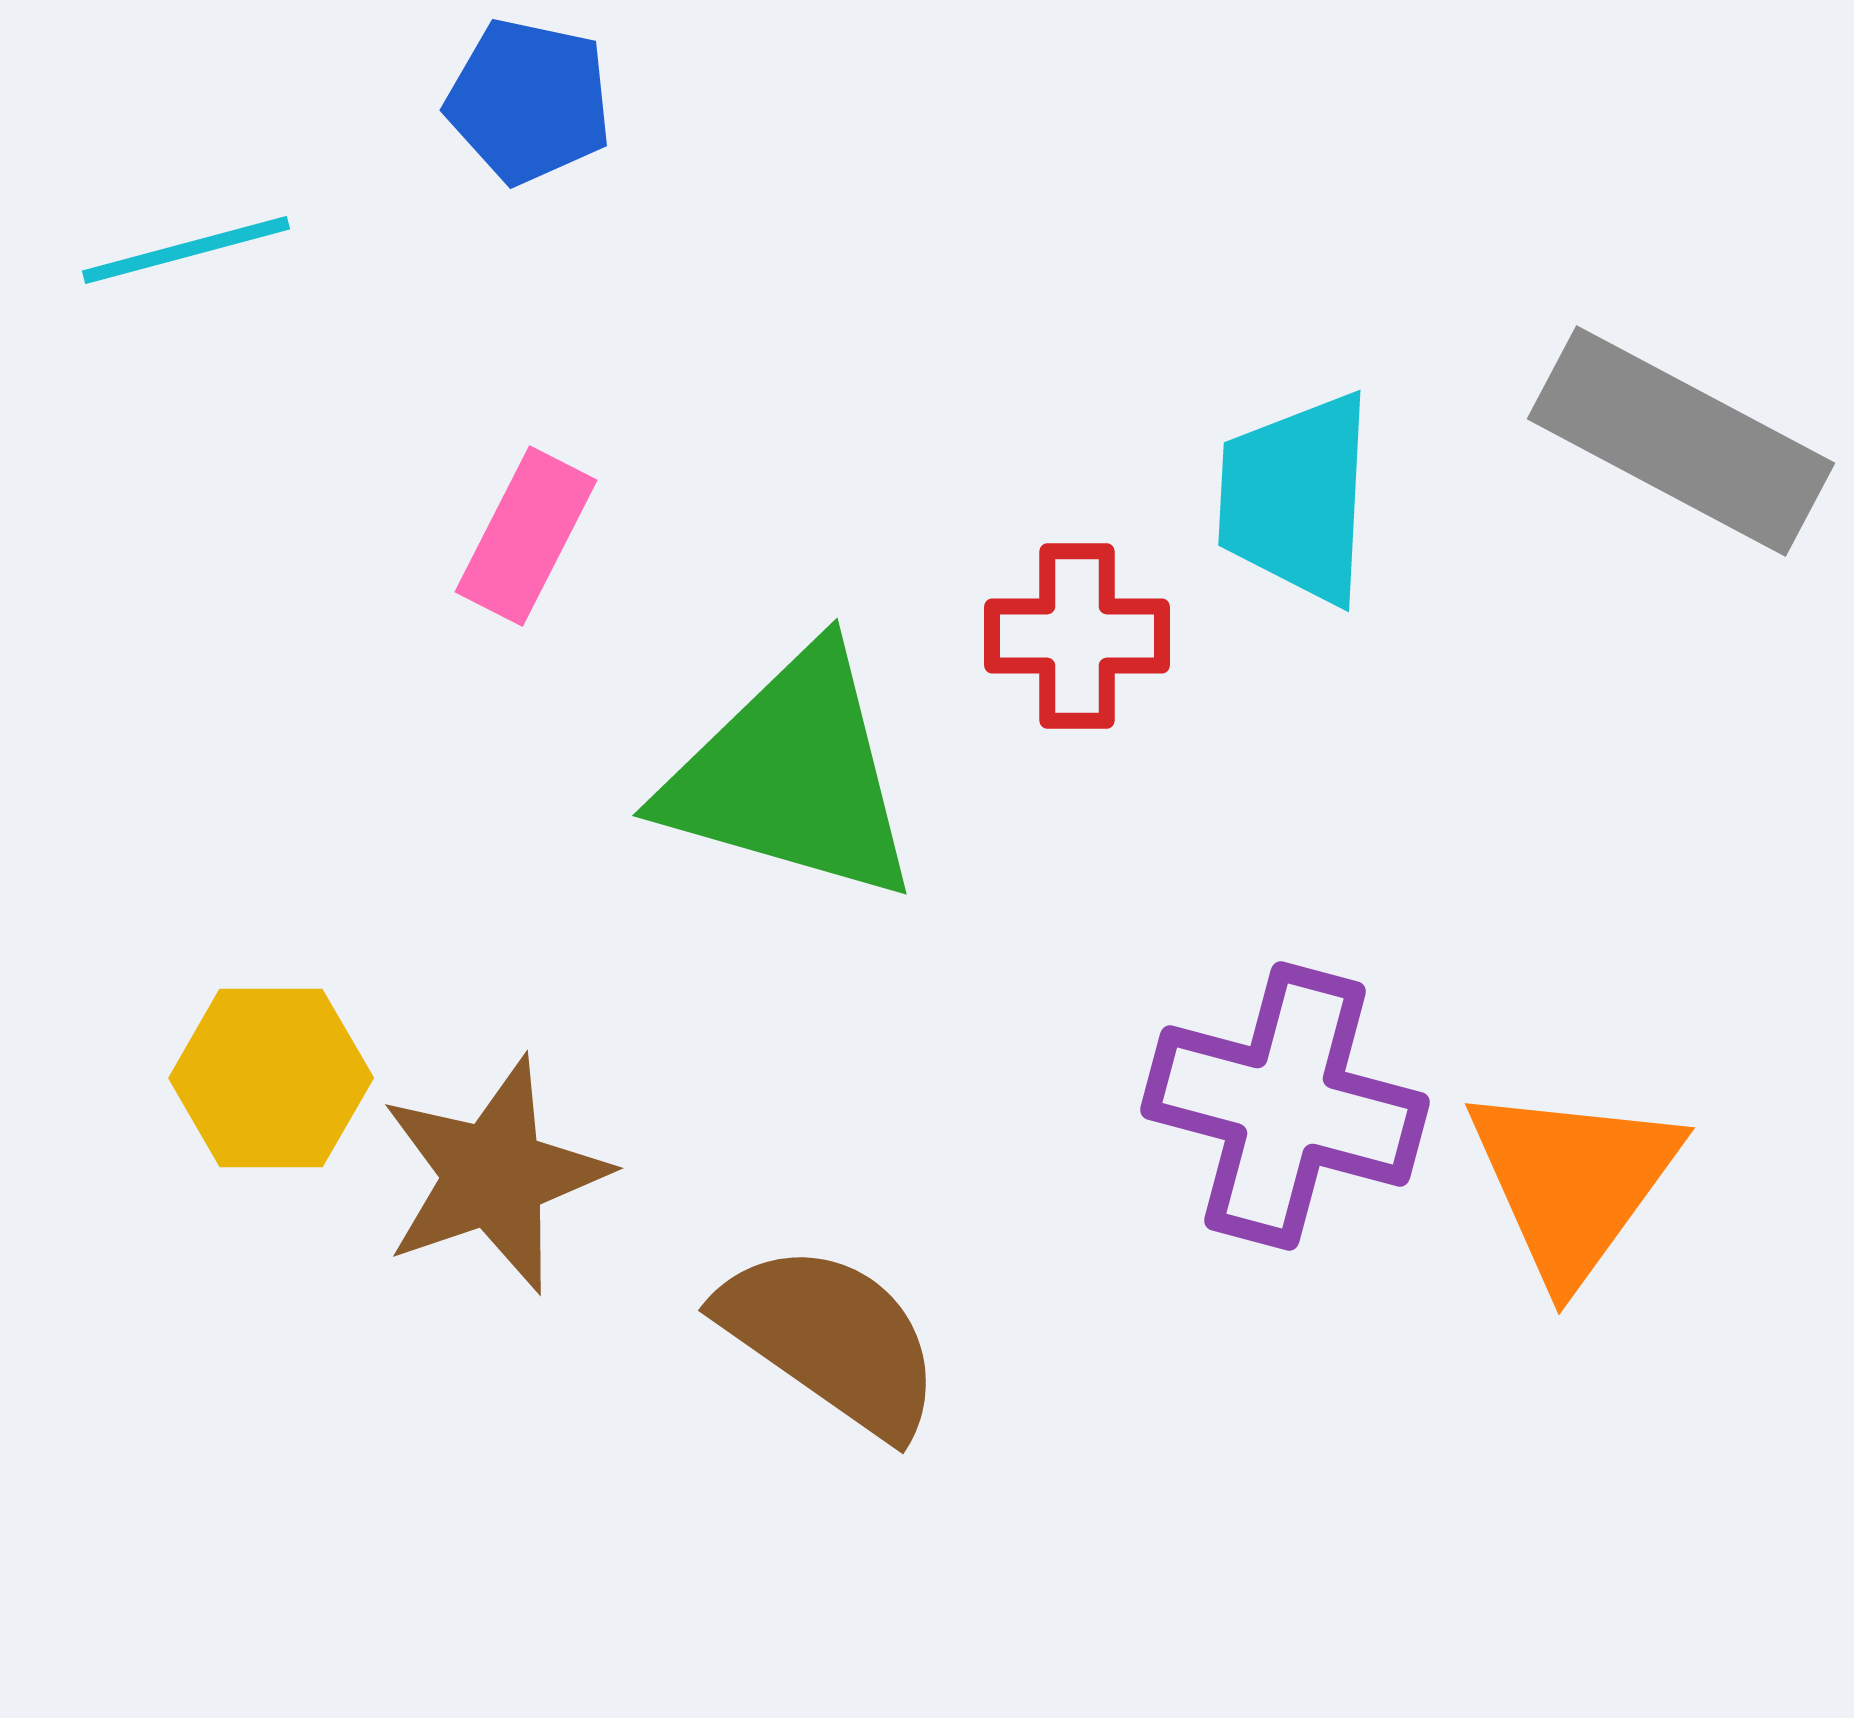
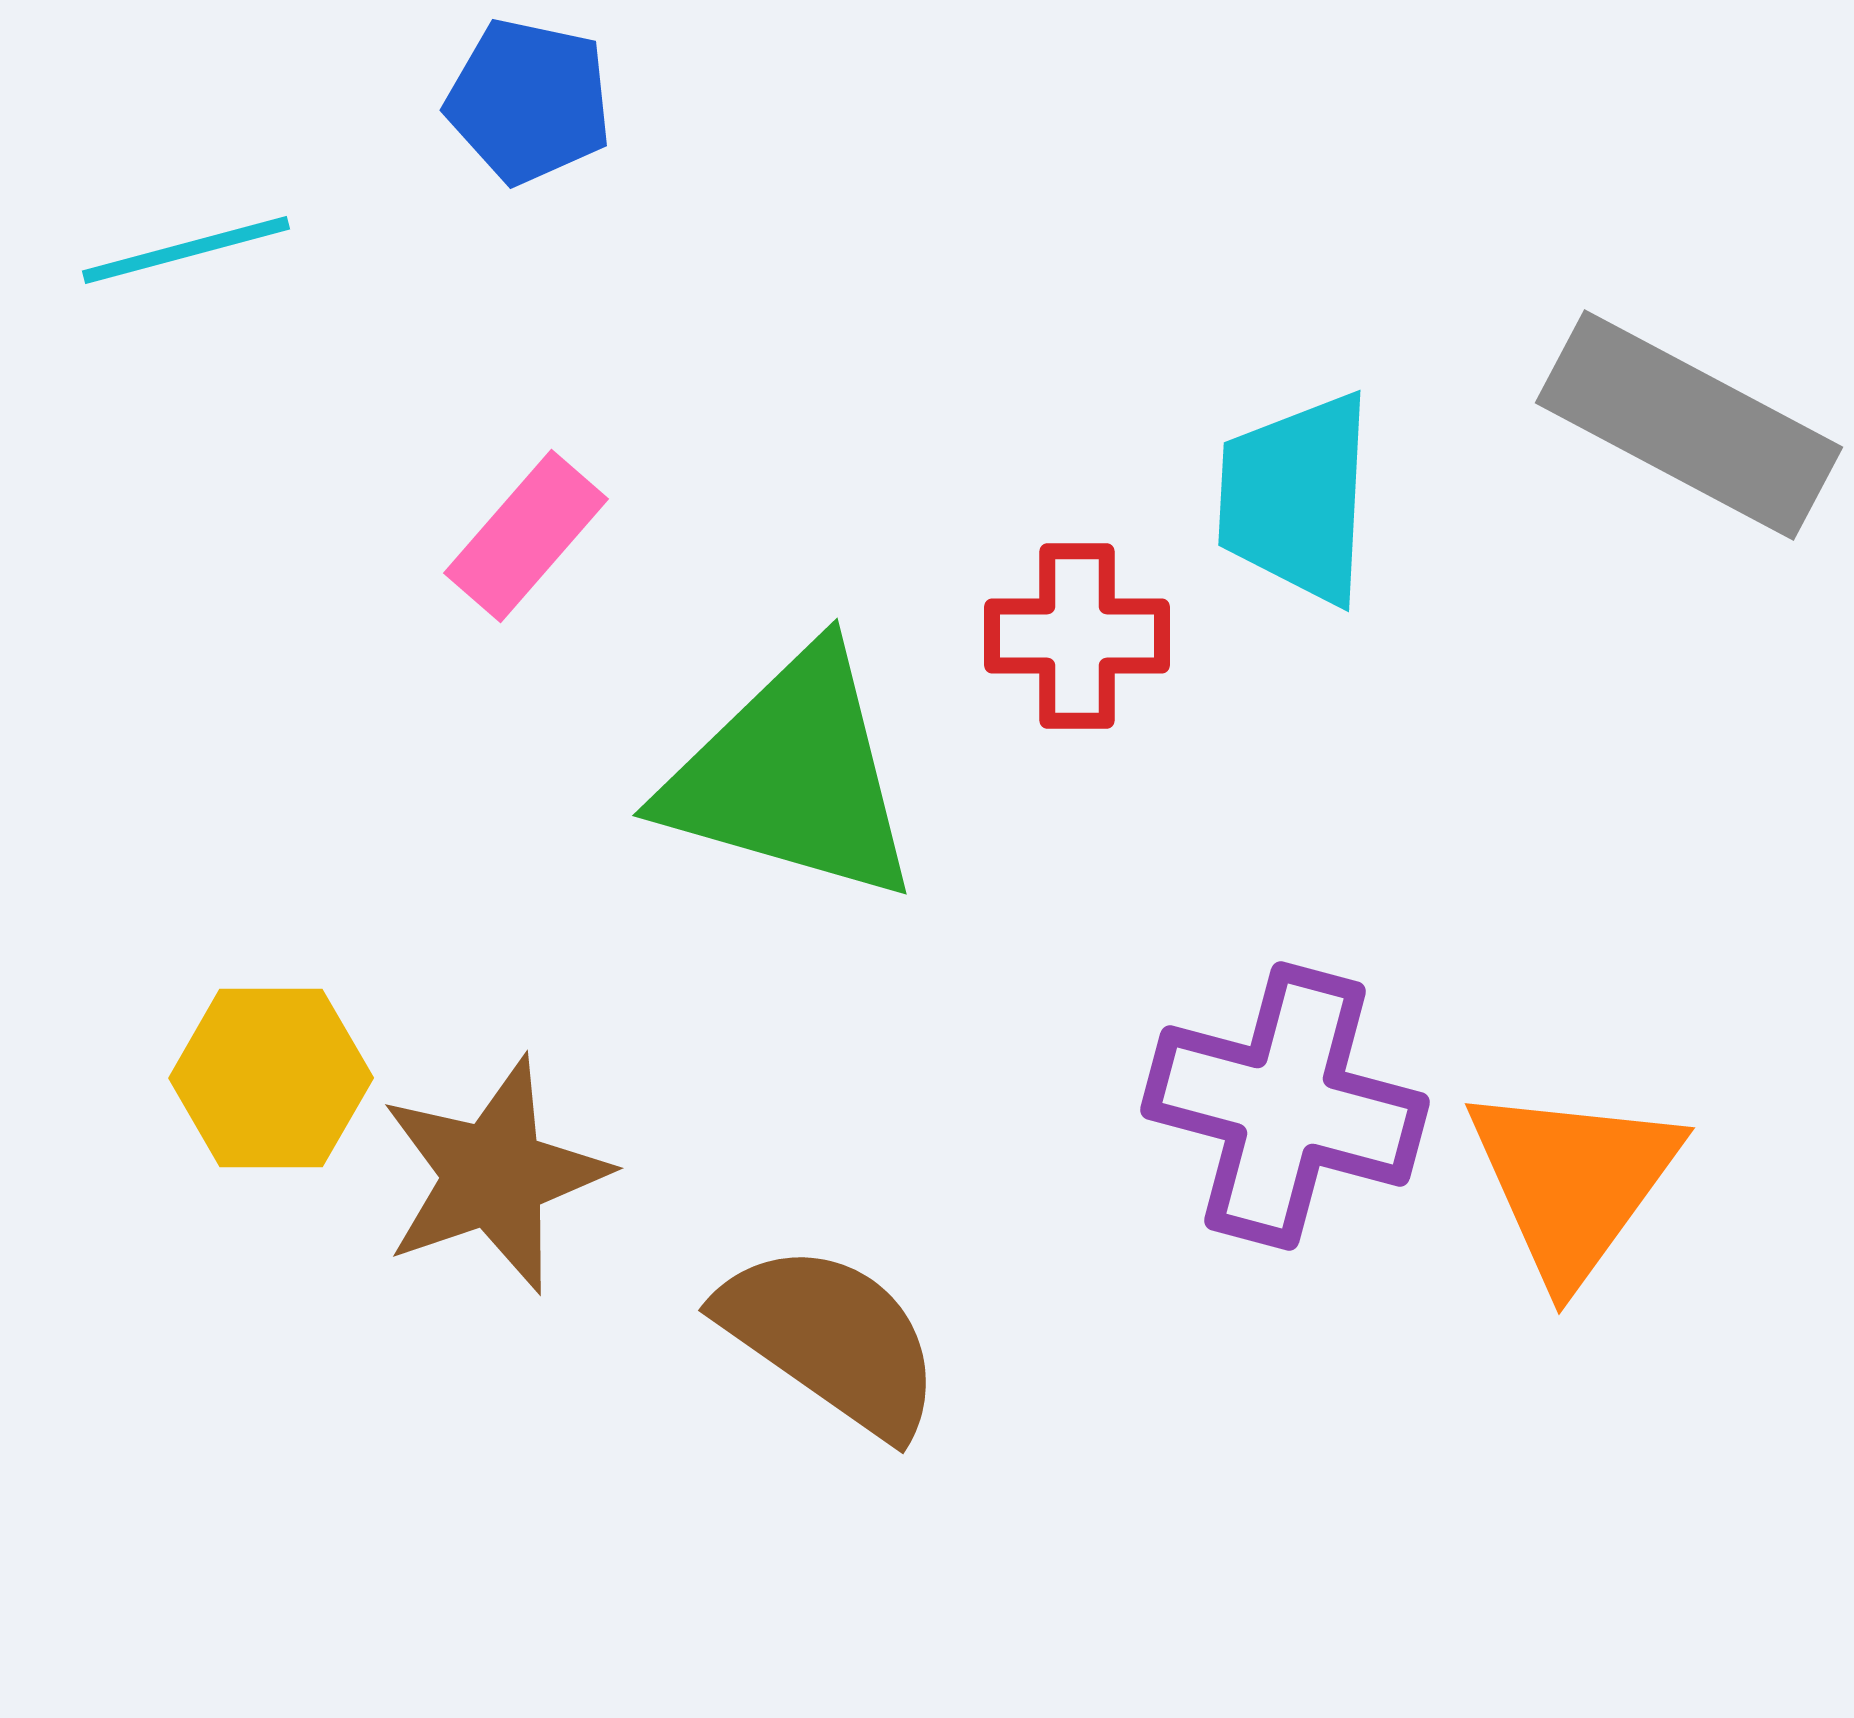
gray rectangle: moved 8 px right, 16 px up
pink rectangle: rotated 14 degrees clockwise
